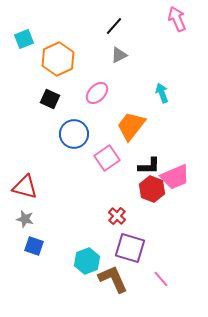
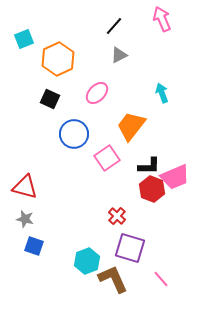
pink arrow: moved 15 px left
